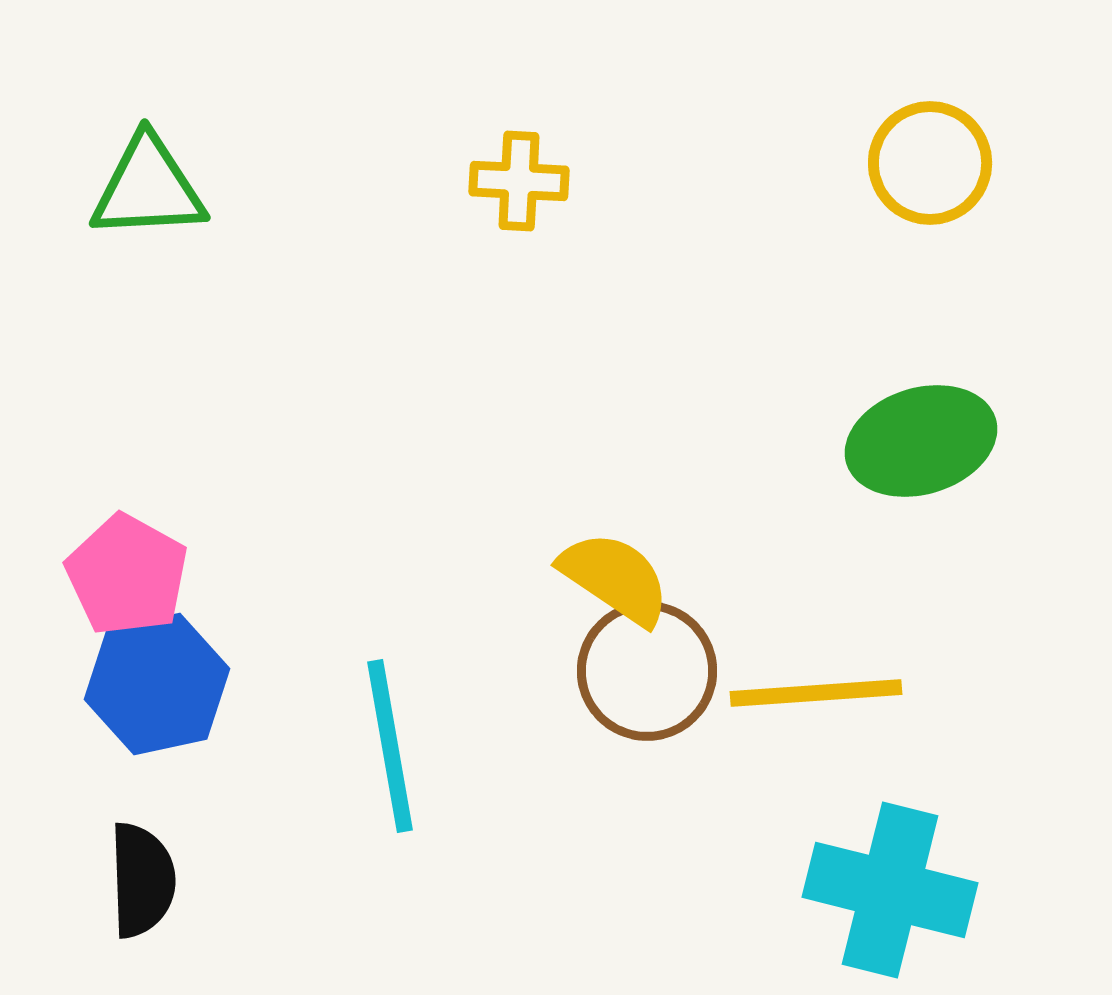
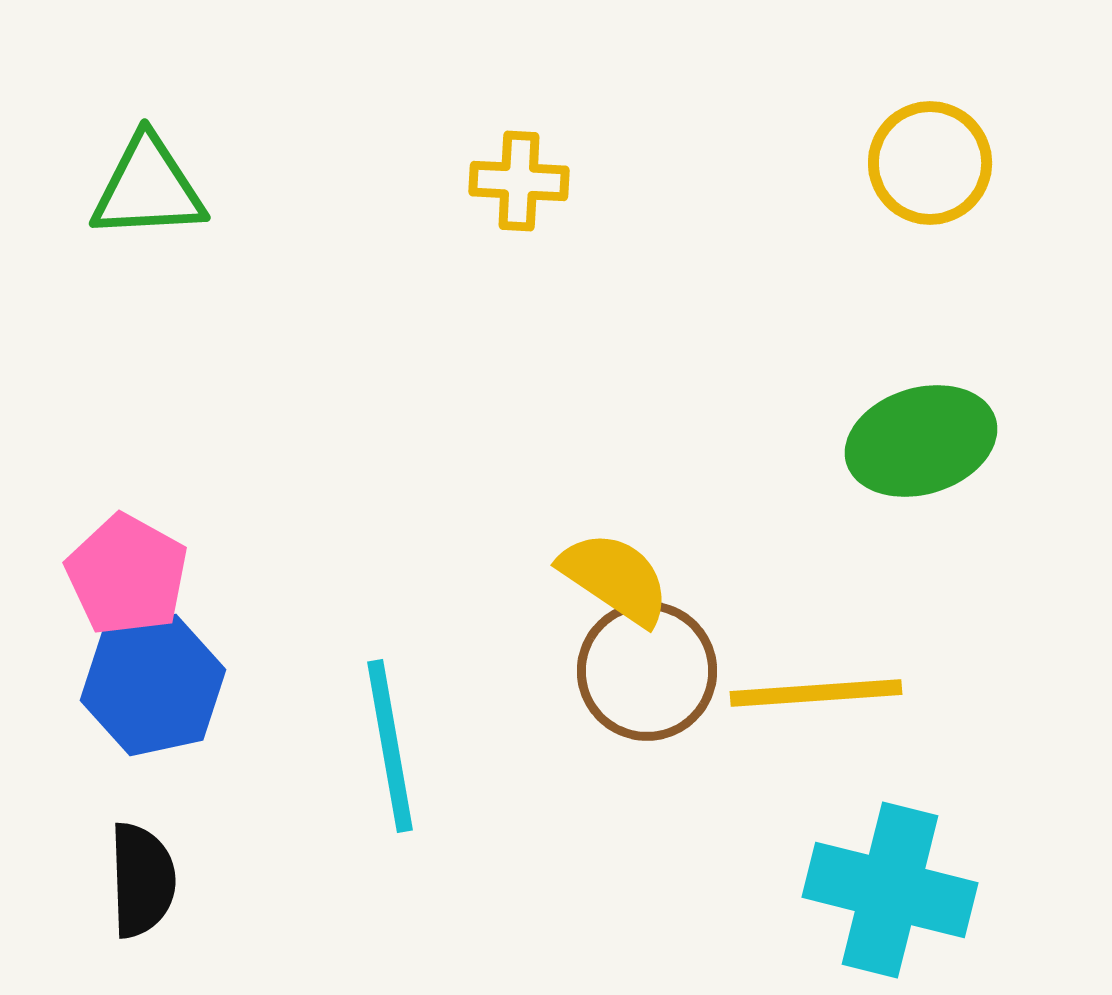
blue hexagon: moved 4 px left, 1 px down
